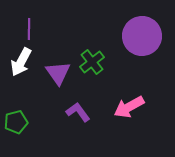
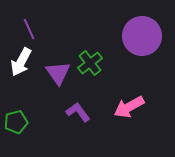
purple line: rotated 25 degrees counterclockwise
green cross: moved 2 px left, 1 px down
